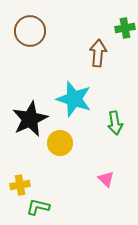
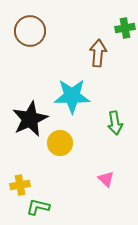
cyan star: moved 2 px left, 3 px up; rotated 18 degrees counterclockwise
